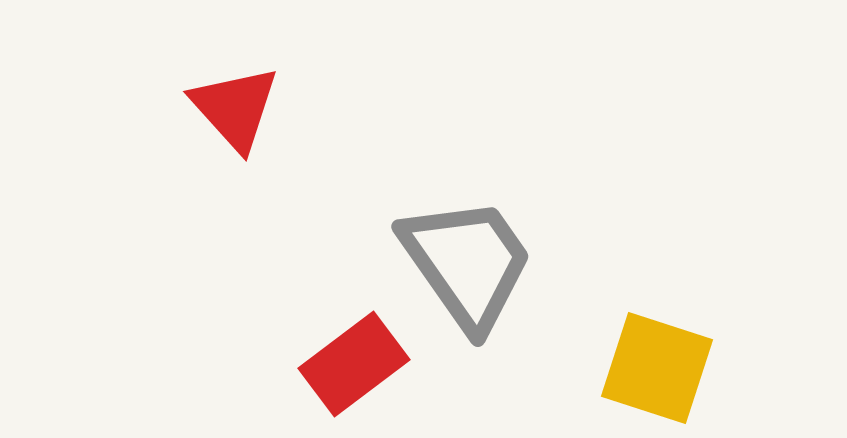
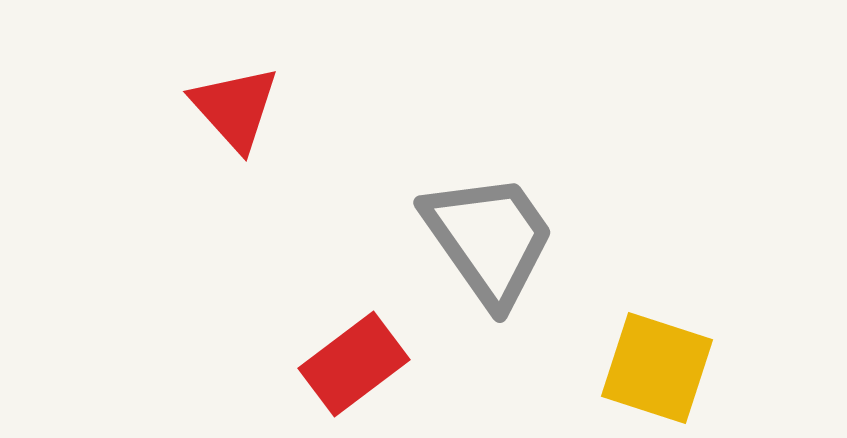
gray trapezoid: moved 22 px right, 24 px up
